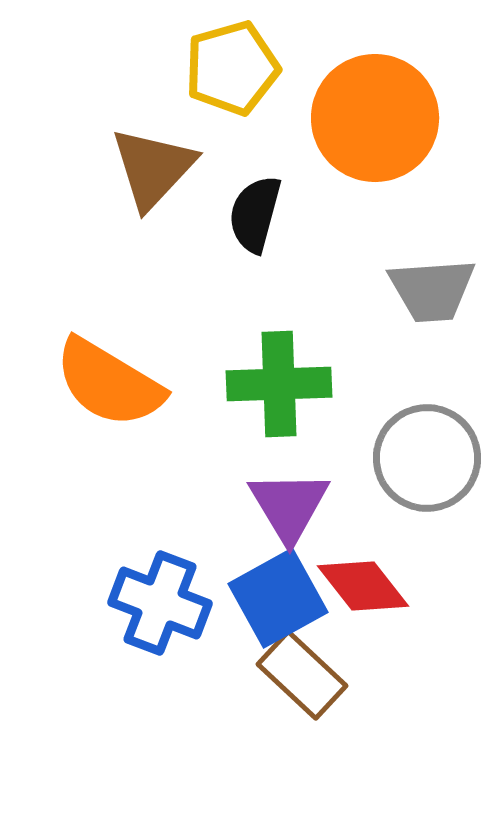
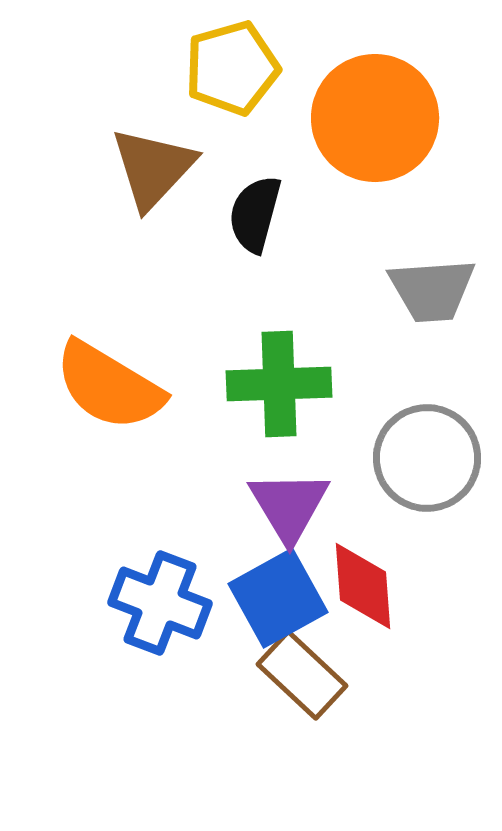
orange semicircle: moved 3 px down
red diamond: rotated 34 degrees clockwise
